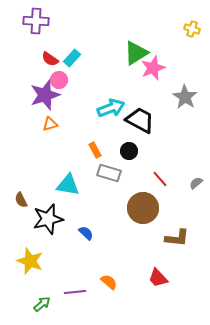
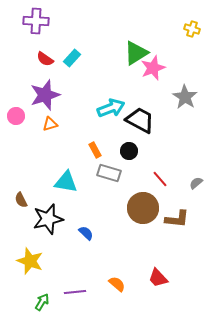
red semicircle: moved 5 px left
pink circle: moved 43 px left, 36 px down
cyan triangle: moved 2 px left, 3 px up
brown L-shape: moved 19 px up
orange semicircle: moved 8 px right, 2 px down
green arrow: moved 2 px up; rotated 18 degrees counterclockwise
